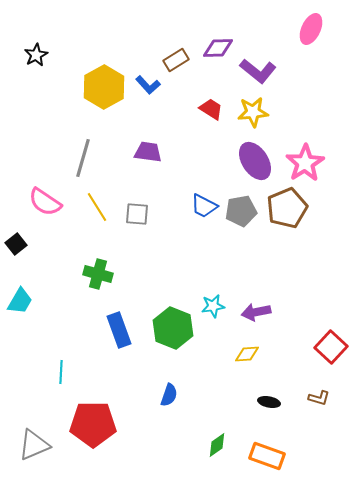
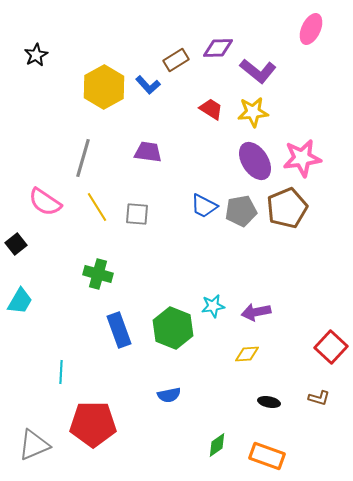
pink star: moved 3 px left, 5 px up; rotated 24 degrees clockwise
blue semicircle: rotated 60 degrees clockwise
